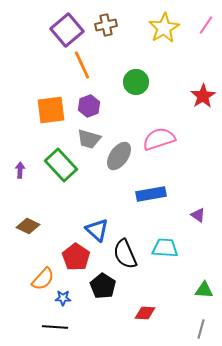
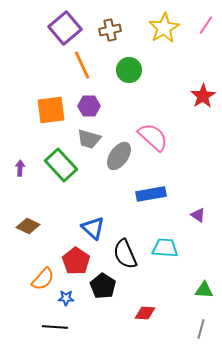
brown cross: moved 4 px right, 5 px down
purple square: moved 2 px left, 2 px up
green circle: moved 7 px left, 12 px up
purple hexagon: rotated 20 degrees clockwise
pink semicircle: moved 6 px left, 2 px up; rotated 60 degrees clockwise
purple arrow: moved 2 px up
blue triangle: moved 4 px left, 2 px up
red pentagon: moved 4 px down
blue star: moved 3 px right
